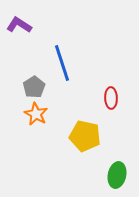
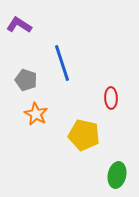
gray pentagon: moved 8 px left, 7 px up; rotated 20 degrees counterclockwise
yellow pentagon: moved 1 px left, 1 px up
